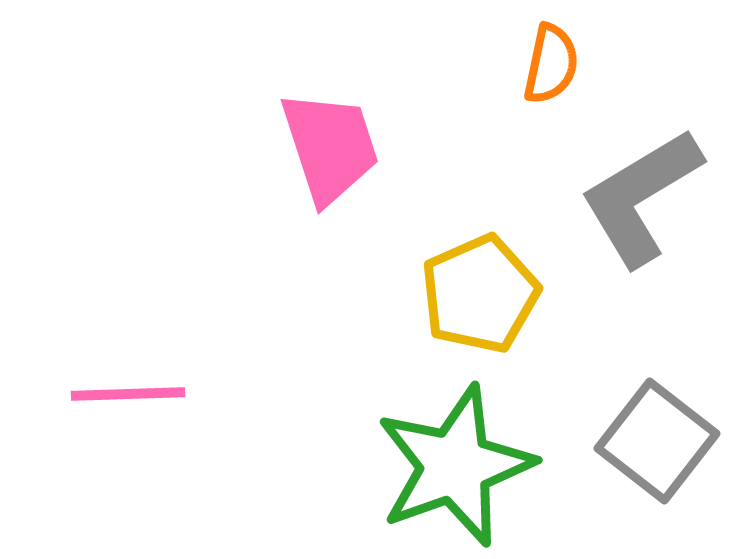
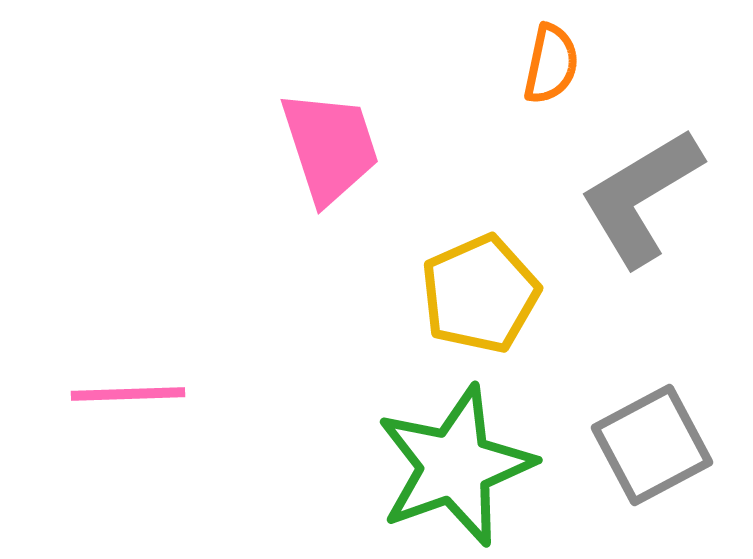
gray square: moved 5 px left, 4 px down; rotated 24 degrees clockwise
